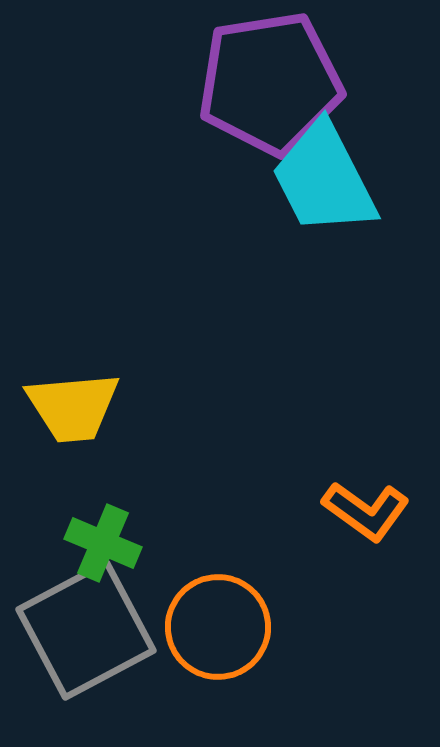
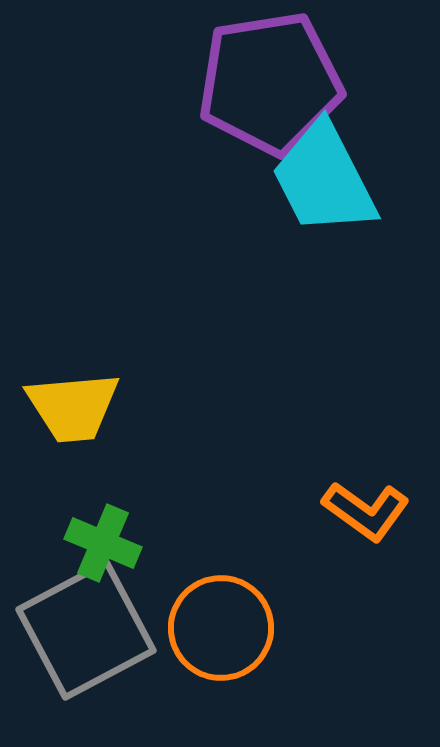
orange circle: moved 3 px right, 1 px down
